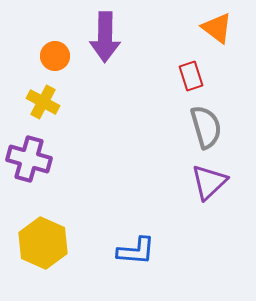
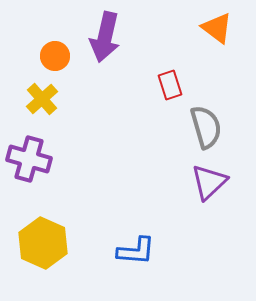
purple arrow: rotated 12 degrees clockwise
red rectangle: moved 21 px left, 9 px down
yellow cross: moved 1 px left, 3 px up; rotated 20 degrees clockwise
